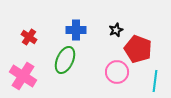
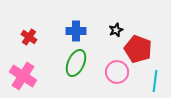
blue cross: moved 1 px down
green ellipse: moved 11 px right, 3 px down
